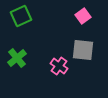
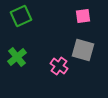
pink square: rotated 28 degrees clockwise
gray square: rotated 10 degrees clockwise
green cross: moved 1 px up
